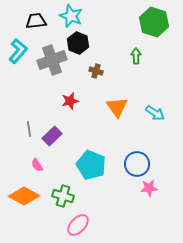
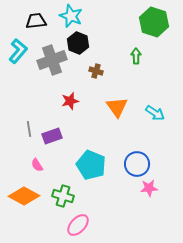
purple rectangle: rotated 24 degrees clockwise
